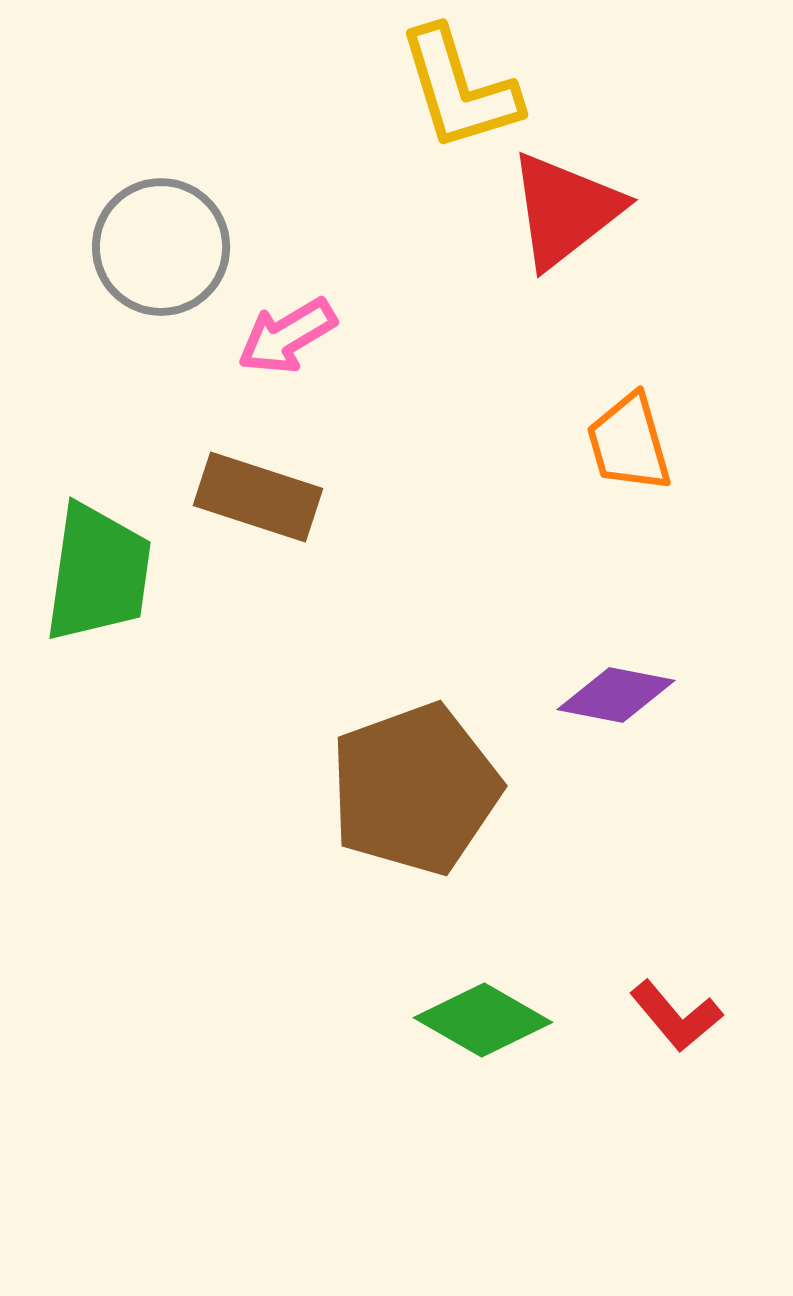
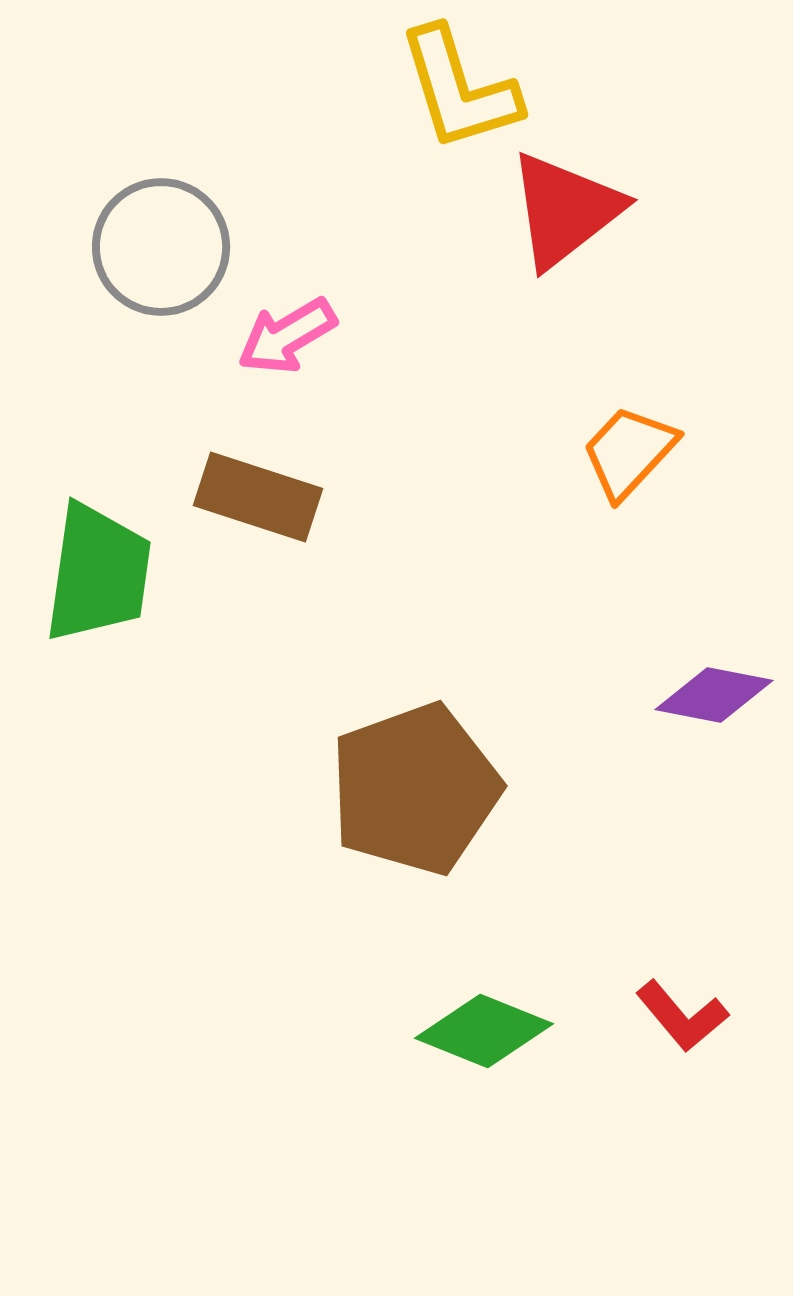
orange trapezoid: moved 9 px down; rotated 59 degrees clockwise
purple diamond: moved 98 px right
red L-shape: moved 6 px right
green diamond: moved 1 px right, 11 px down; rotated 8 degrees counterclockwise
